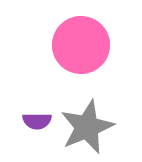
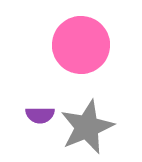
purple semicircle: moved 3 px right, 6 px up
